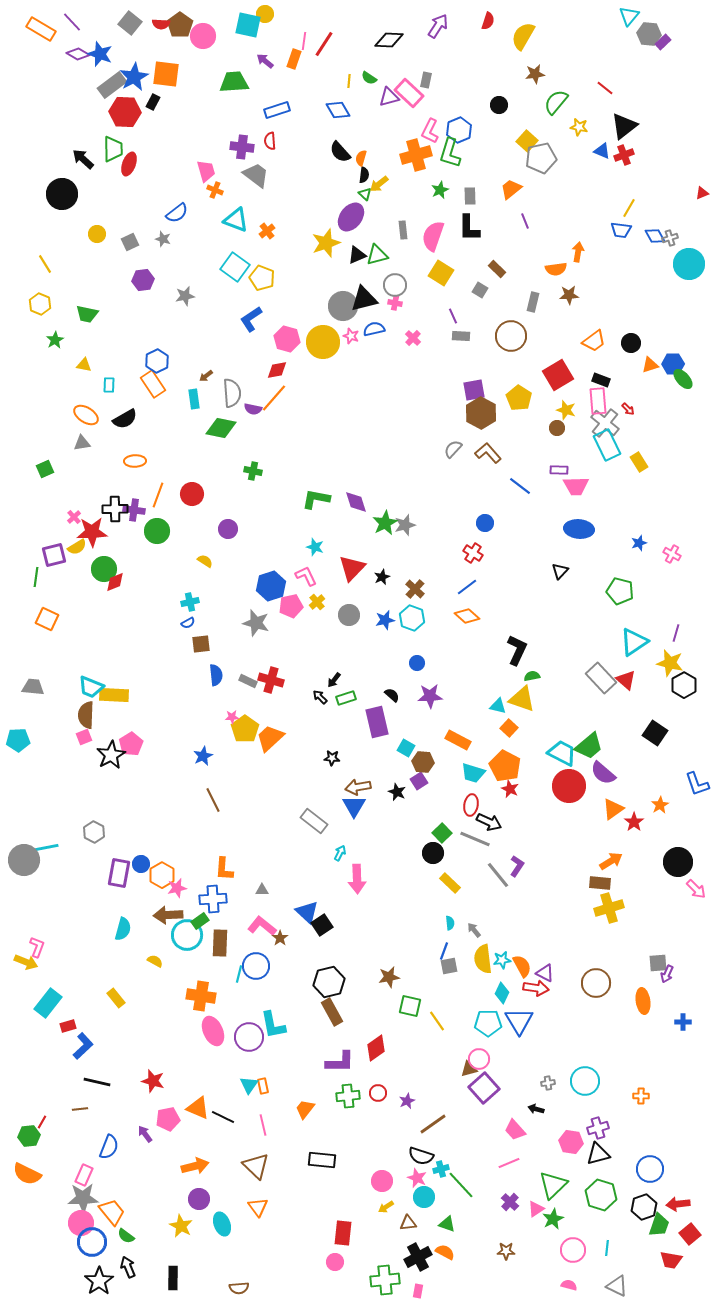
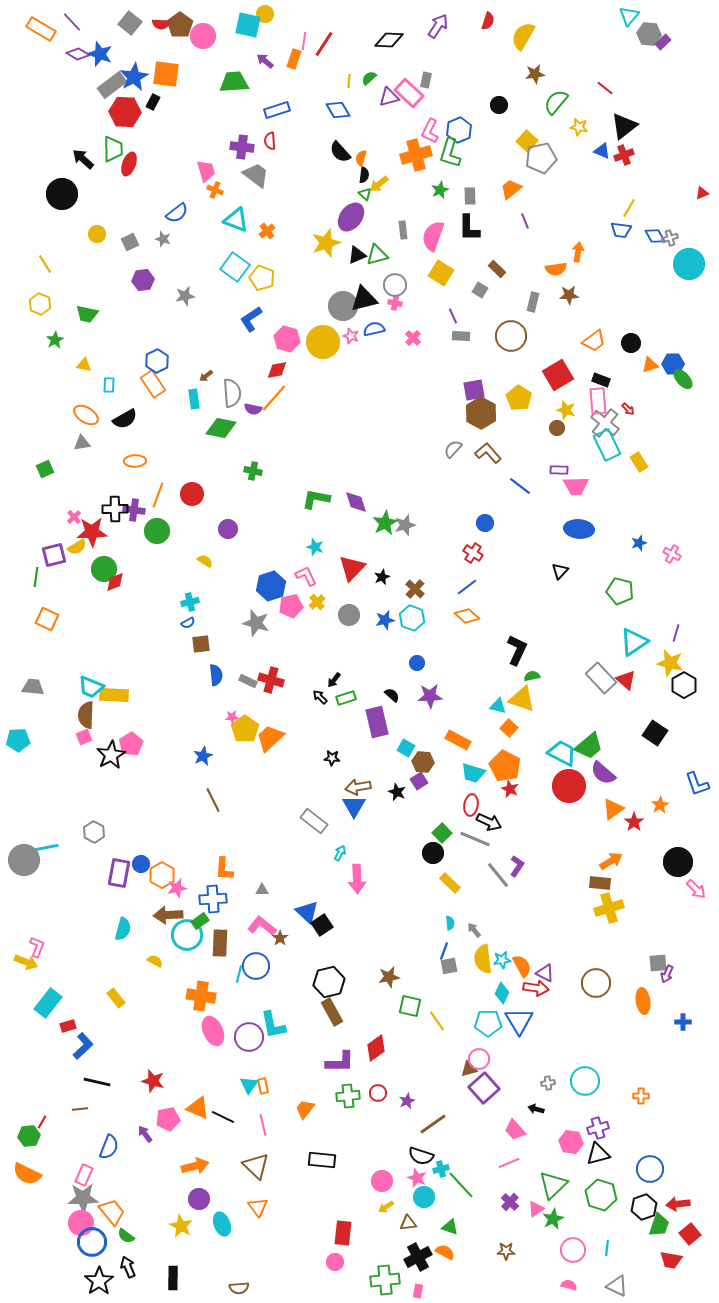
green semicircle at (369, 78): rotated 105 degrees clockwise
green triangle at (447, 1224): moved 3 px right, 3 px down
